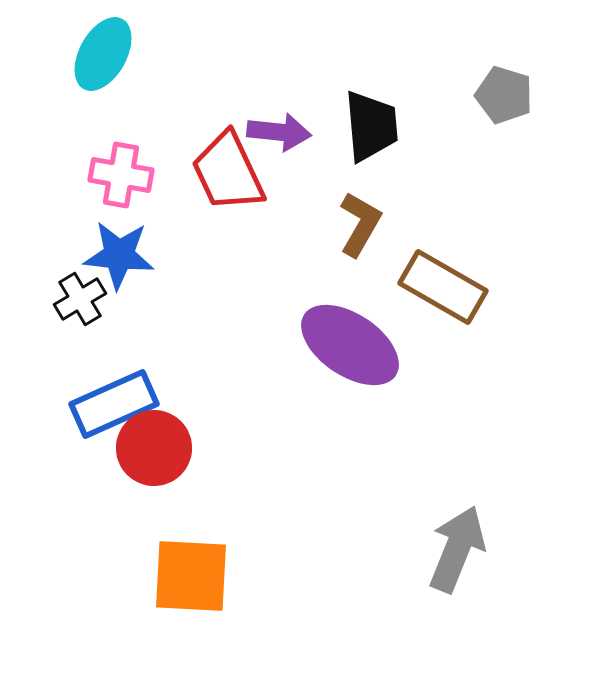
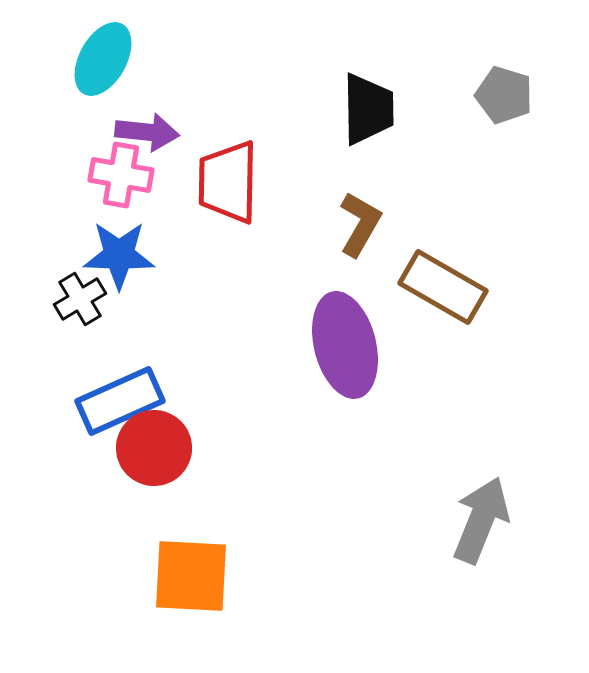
cyan ellipse: moved 5 px down
black trapezoid: moved 3 px left, 17 px up; rotated 4 degrees clockwise
purple arrow: moved 132 px left
red trapezoid: moved 10 px down; rotated 26 degrees clockwise
blue star: rotated 4 degrees counterclockwise
purple ellipse: moved 5 px left; rotated 42 degrees clockwise
blue rectangle: moved 6 px right, 3 px up
gray arrow: moved 24 px right, 29 px up
